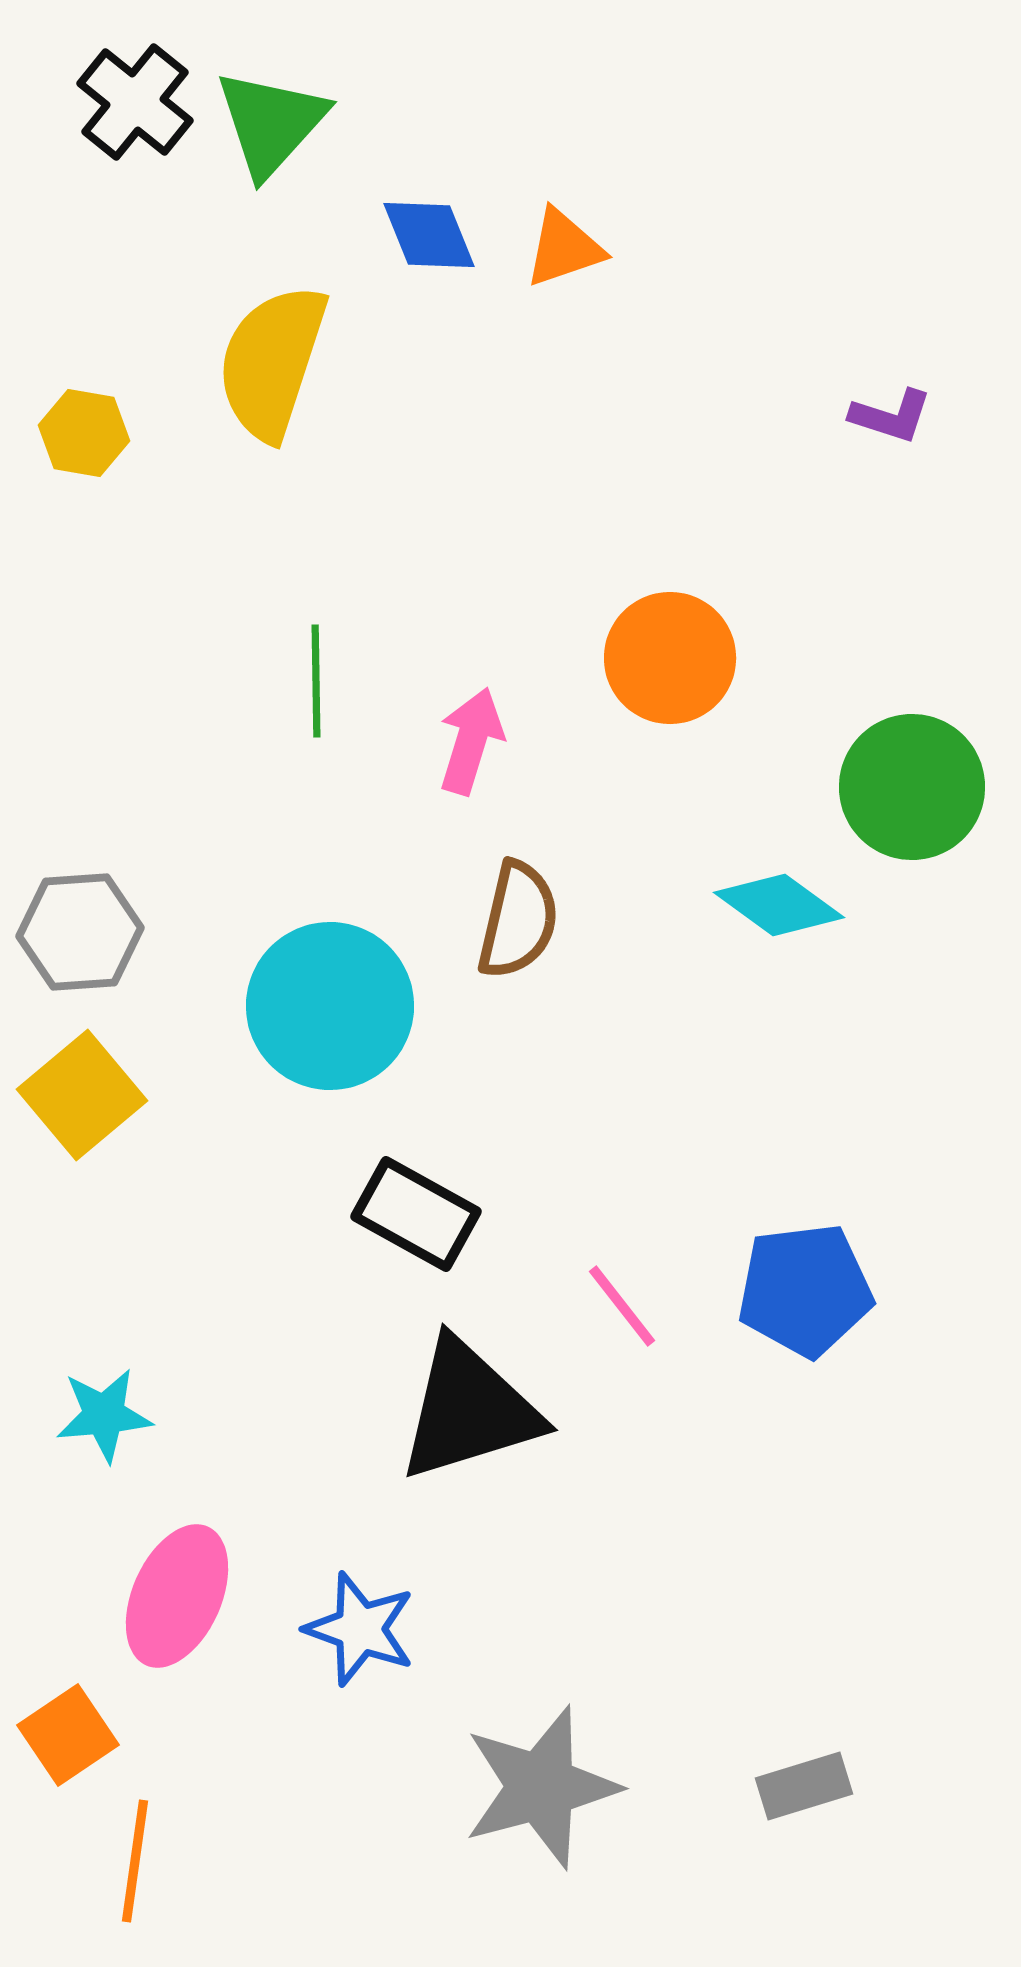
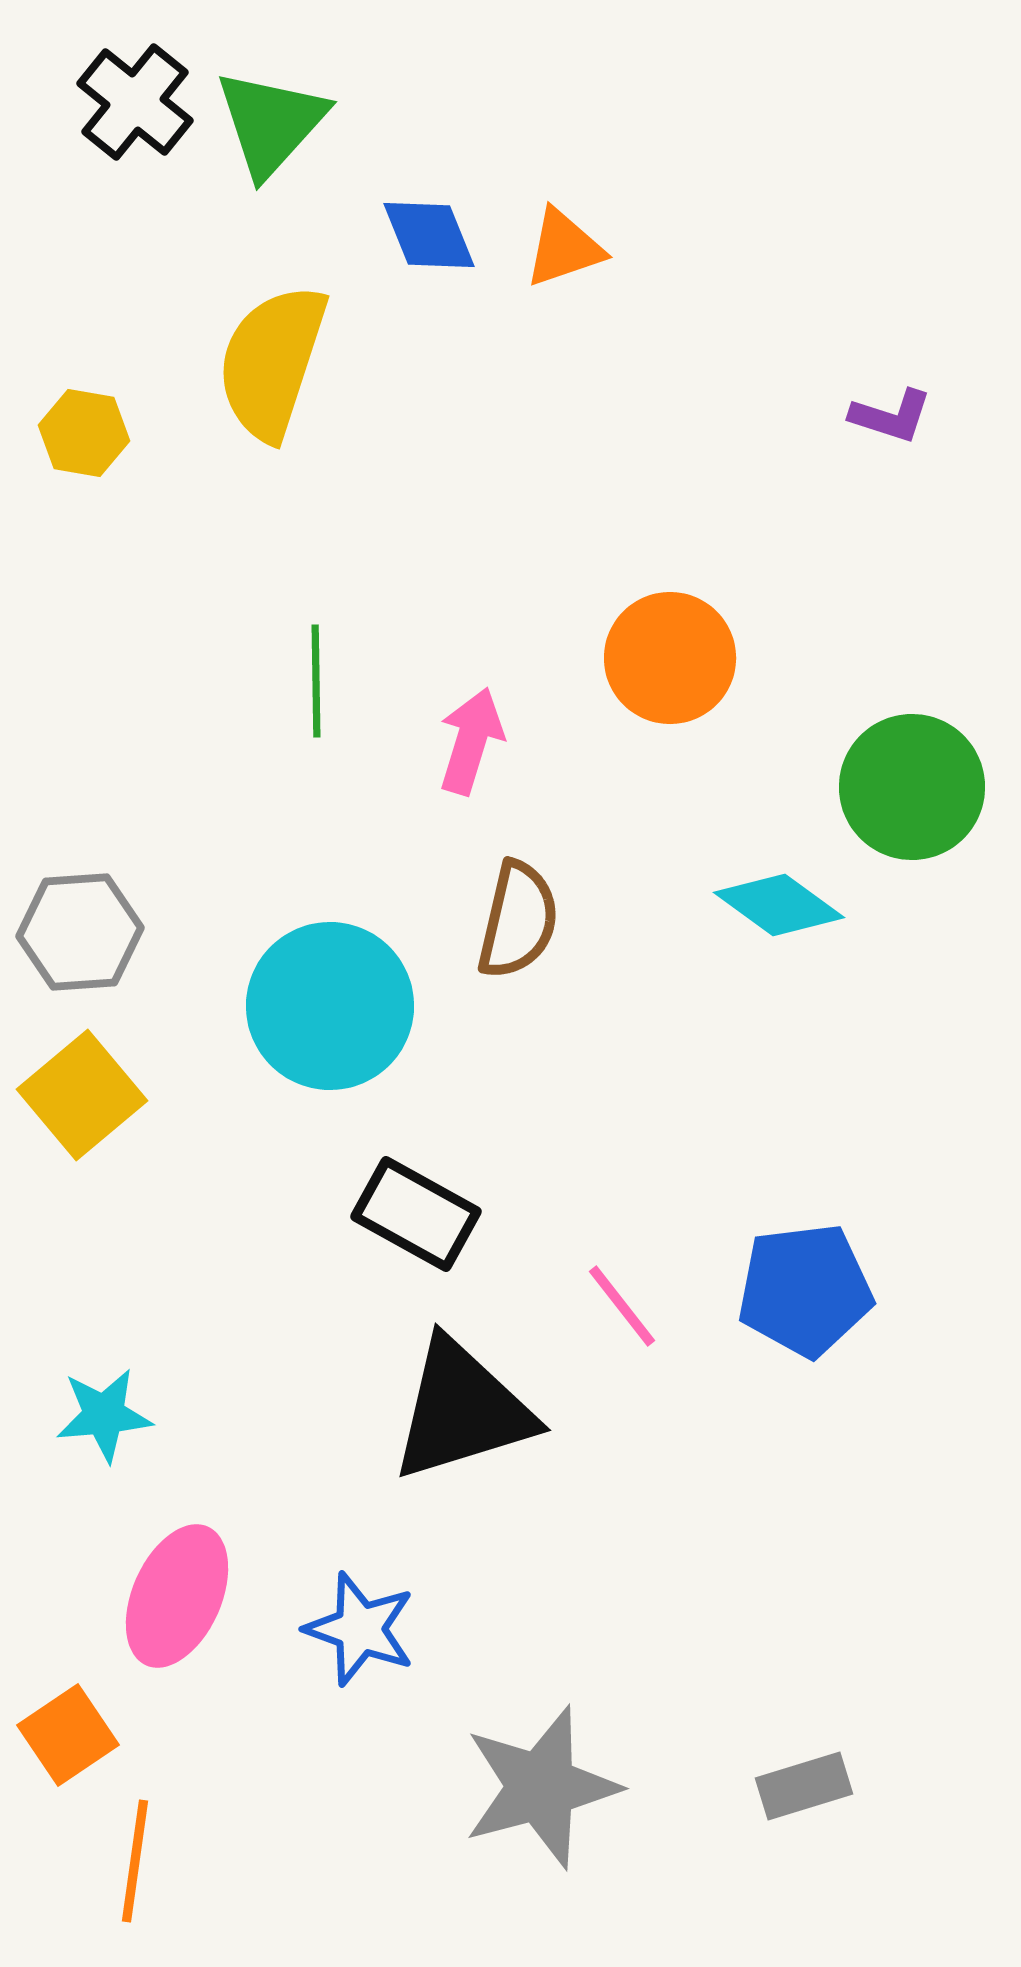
black triangle: moved 7 px left
